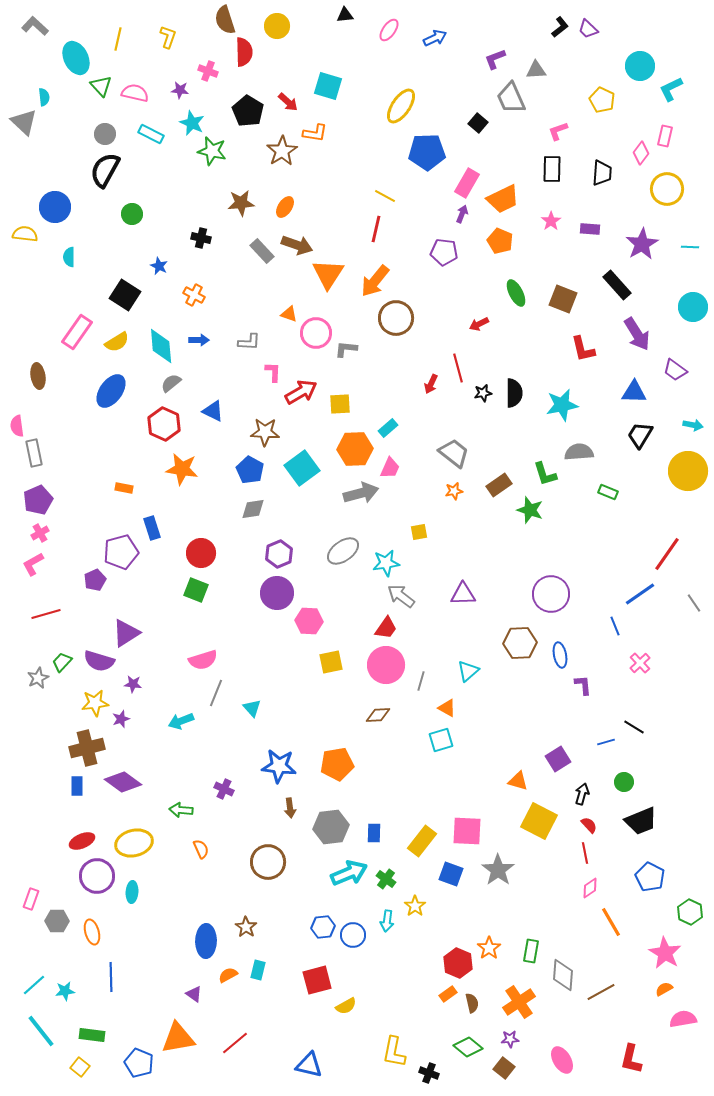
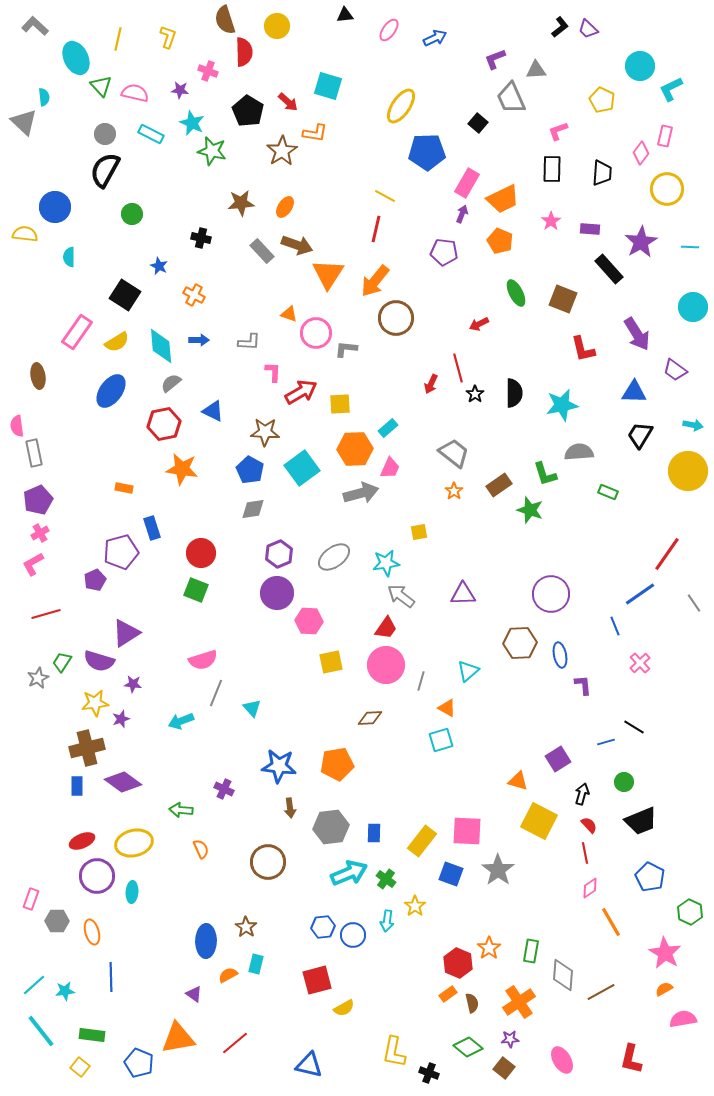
purple star at (642, 244): moved 1 px left, 2 px up
black rectangle at (617, 285): moved 8 px left, 16 px up
black star at (483, 393): moved 8 px left, 1 px down; rotated 24 degrees counterclockwise
red hexagon at (164, 424): rotated 24 degrees clockwise
orange star at (454, 491): rotated 24 degrees counterclockwise
gray ellipse at (343, 551): moved 9 px left, 6 px down
green trapezoid at (62, 662): rotated 10 degrees counterclockwise
brown diamond at (378, 715): moved 8 px left, 3 px down
cyan rectangle at (258, 970): moved 2 px left, 6 px up
yellow semicircle at (346, 1006): moved 2 px left, 2 px down
